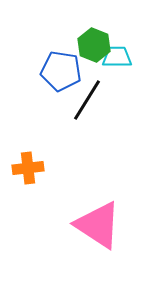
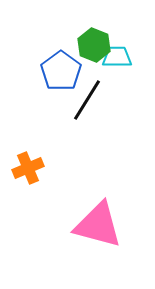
blue pentagon: rotated 27 degrees clockwise
orange cross: rotated 16 degrees counterclockwise
pink triangle: rotated 18 degrees counterclockwise
